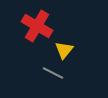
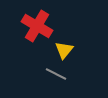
gray line: moved 3 px right, 1 px down
